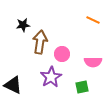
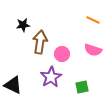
pink semicircle: moved 12 px up; rotated 18 degrees clockwise
